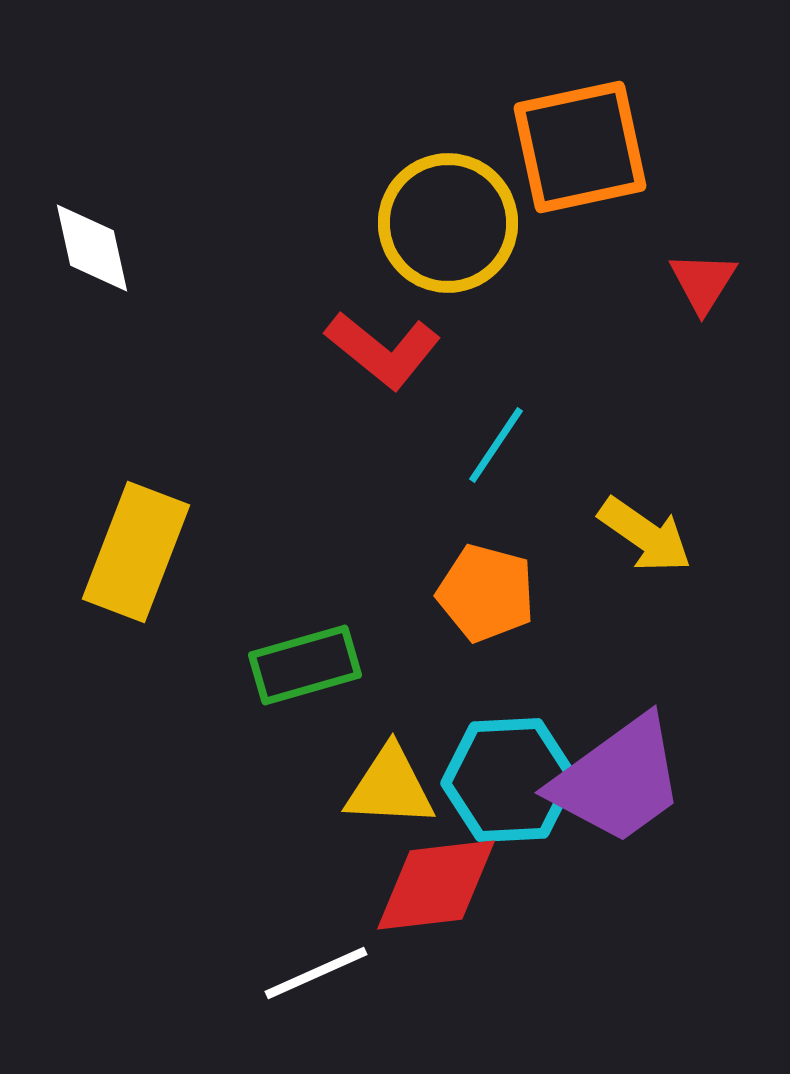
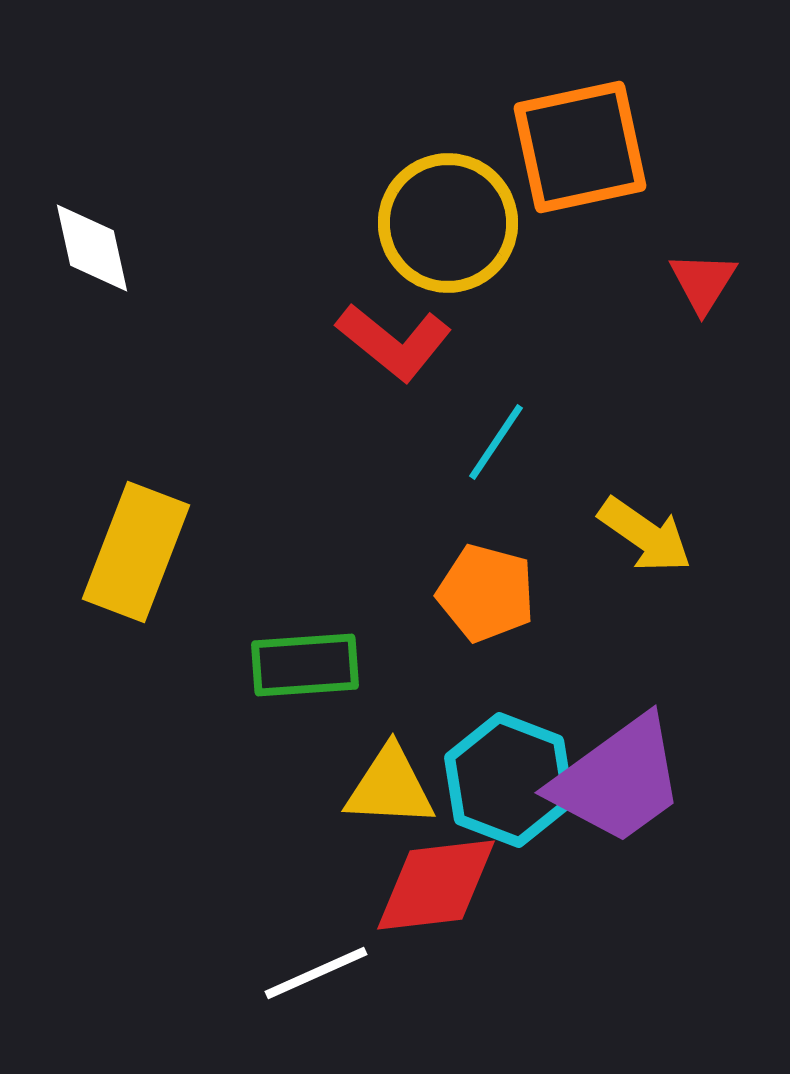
red L-shape: moved 11 px right, 8 px up
cyan line: moved 3 px up
green rectangle: rotated 12 degrees clockwise
cyan hexagon: rotated 24 degrees clockwise
